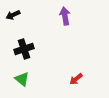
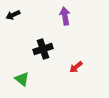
black cross: moved 19 px right
red arrow: moved 12 px up
